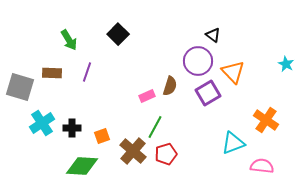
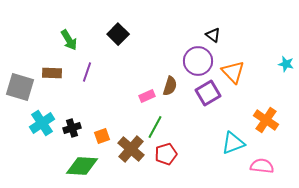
cyan star: rotated 14 degrees counterclockwise
black cross: rotated 18 degrees counterclockwise
brown cross: moved 2 px left, 2 px up
